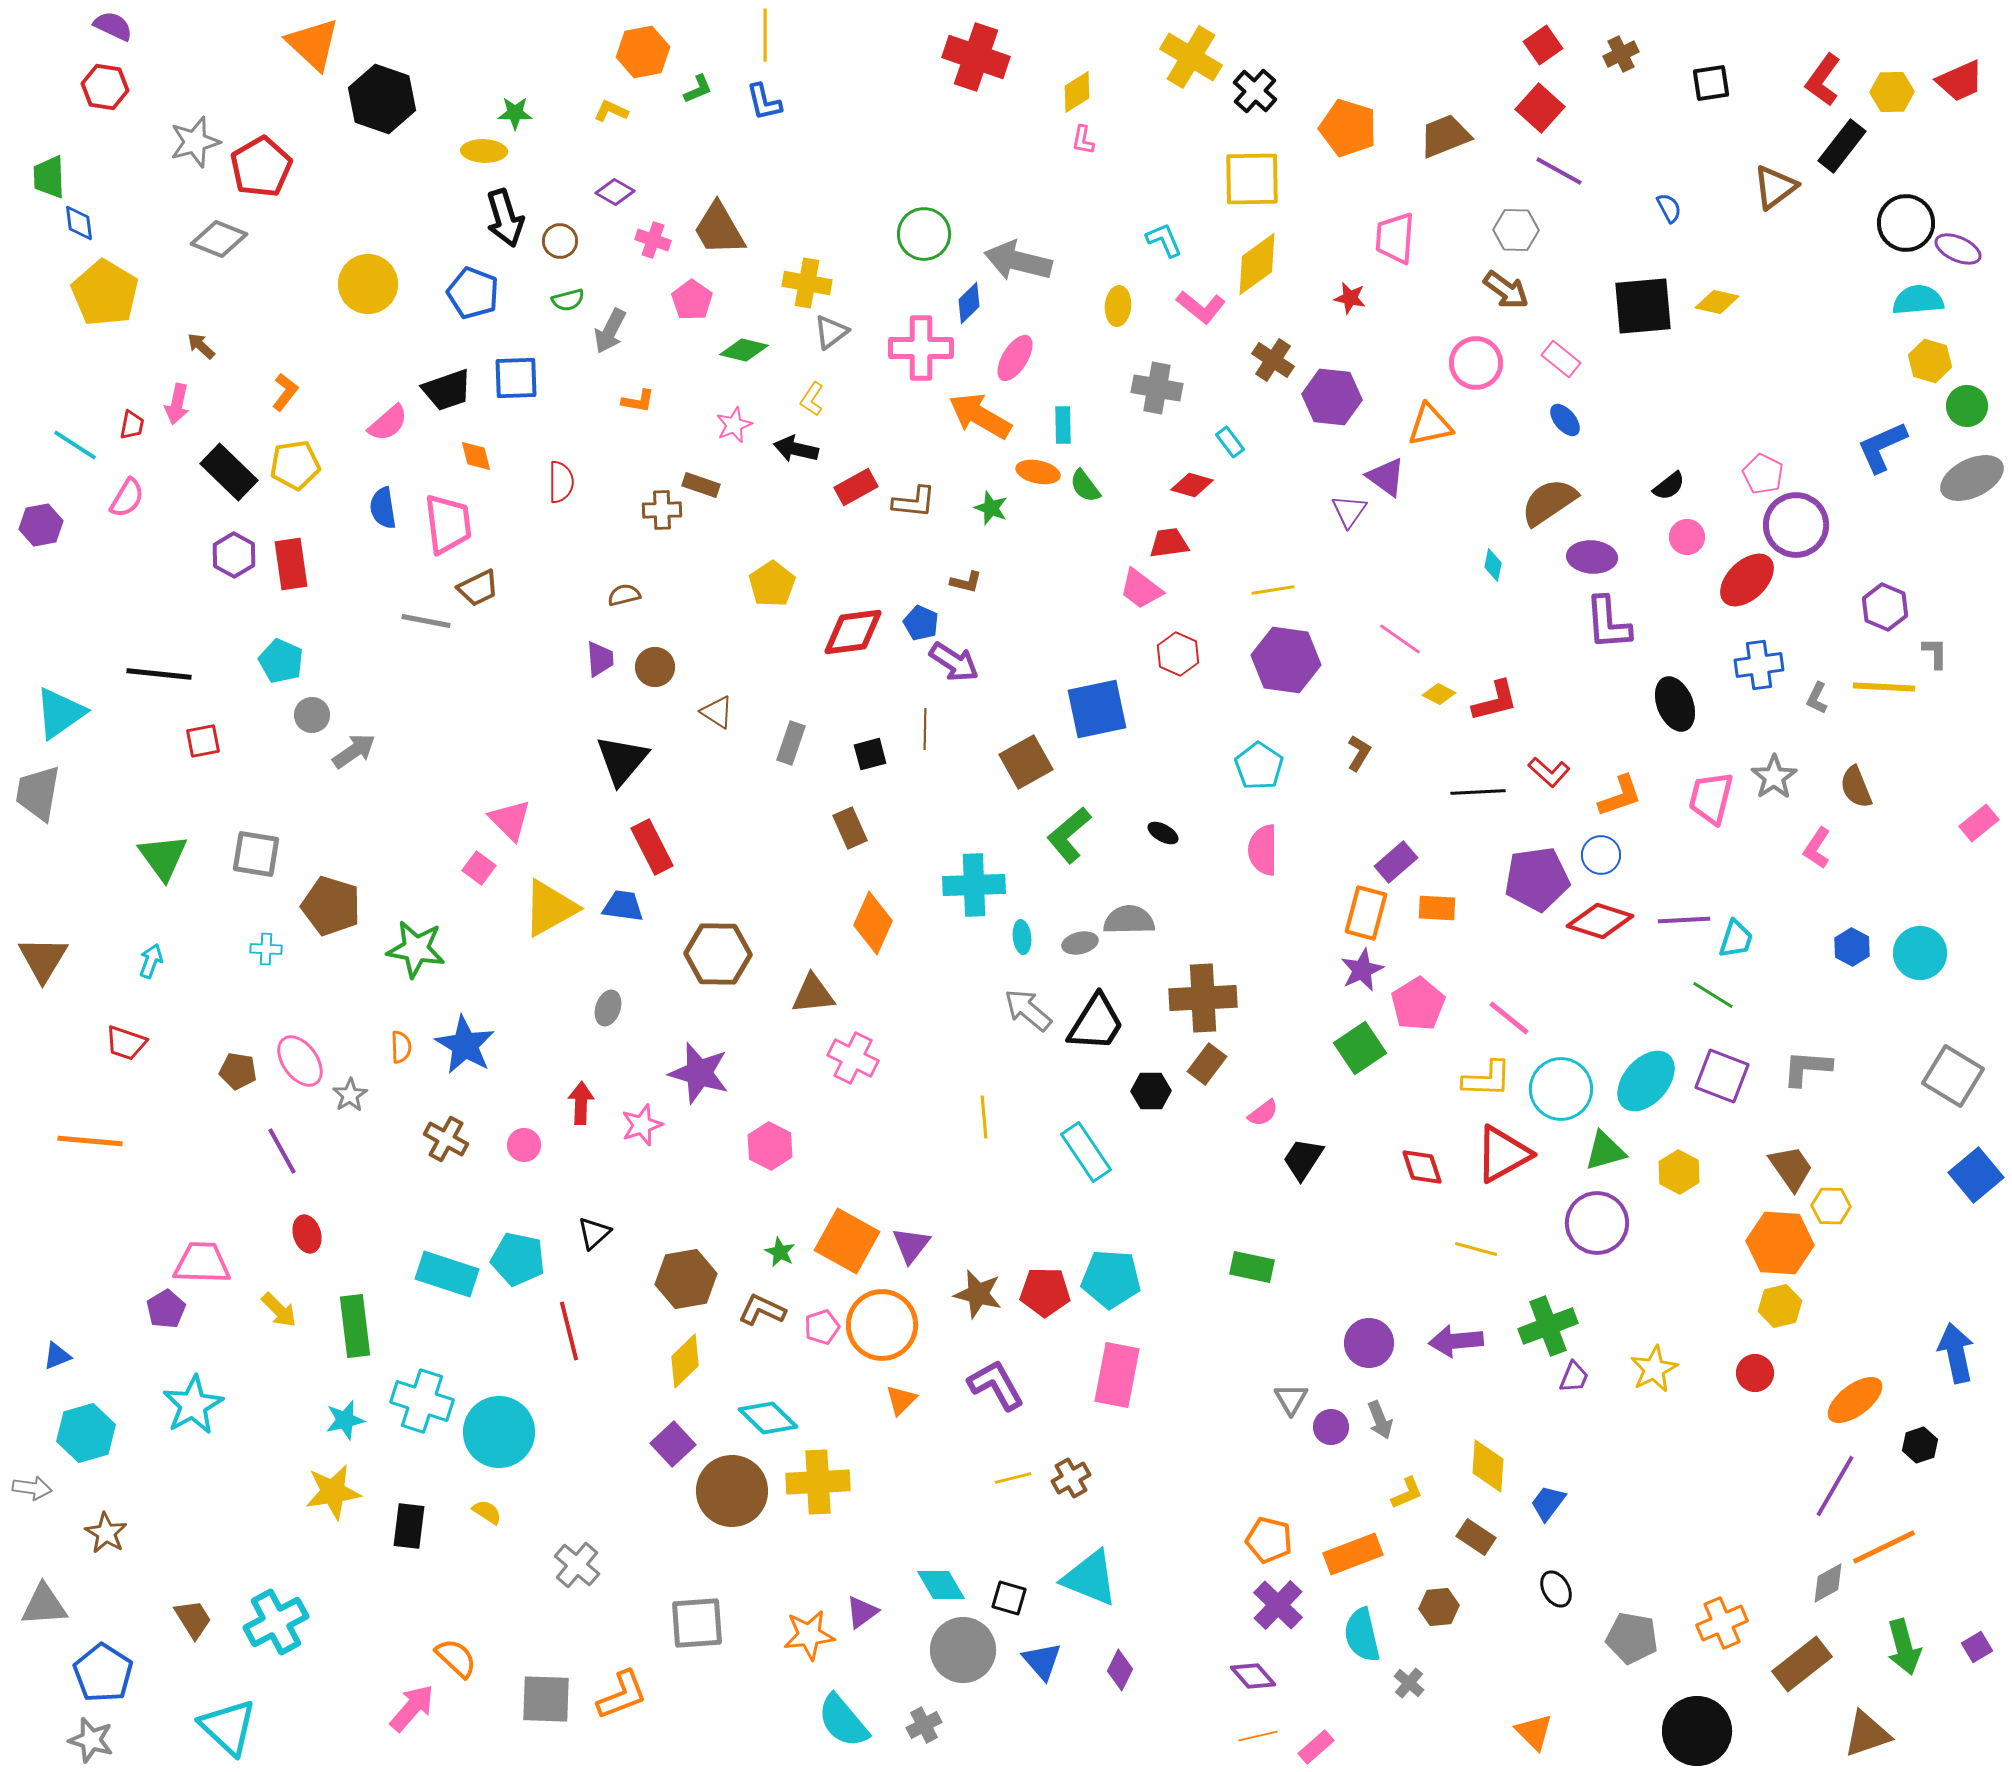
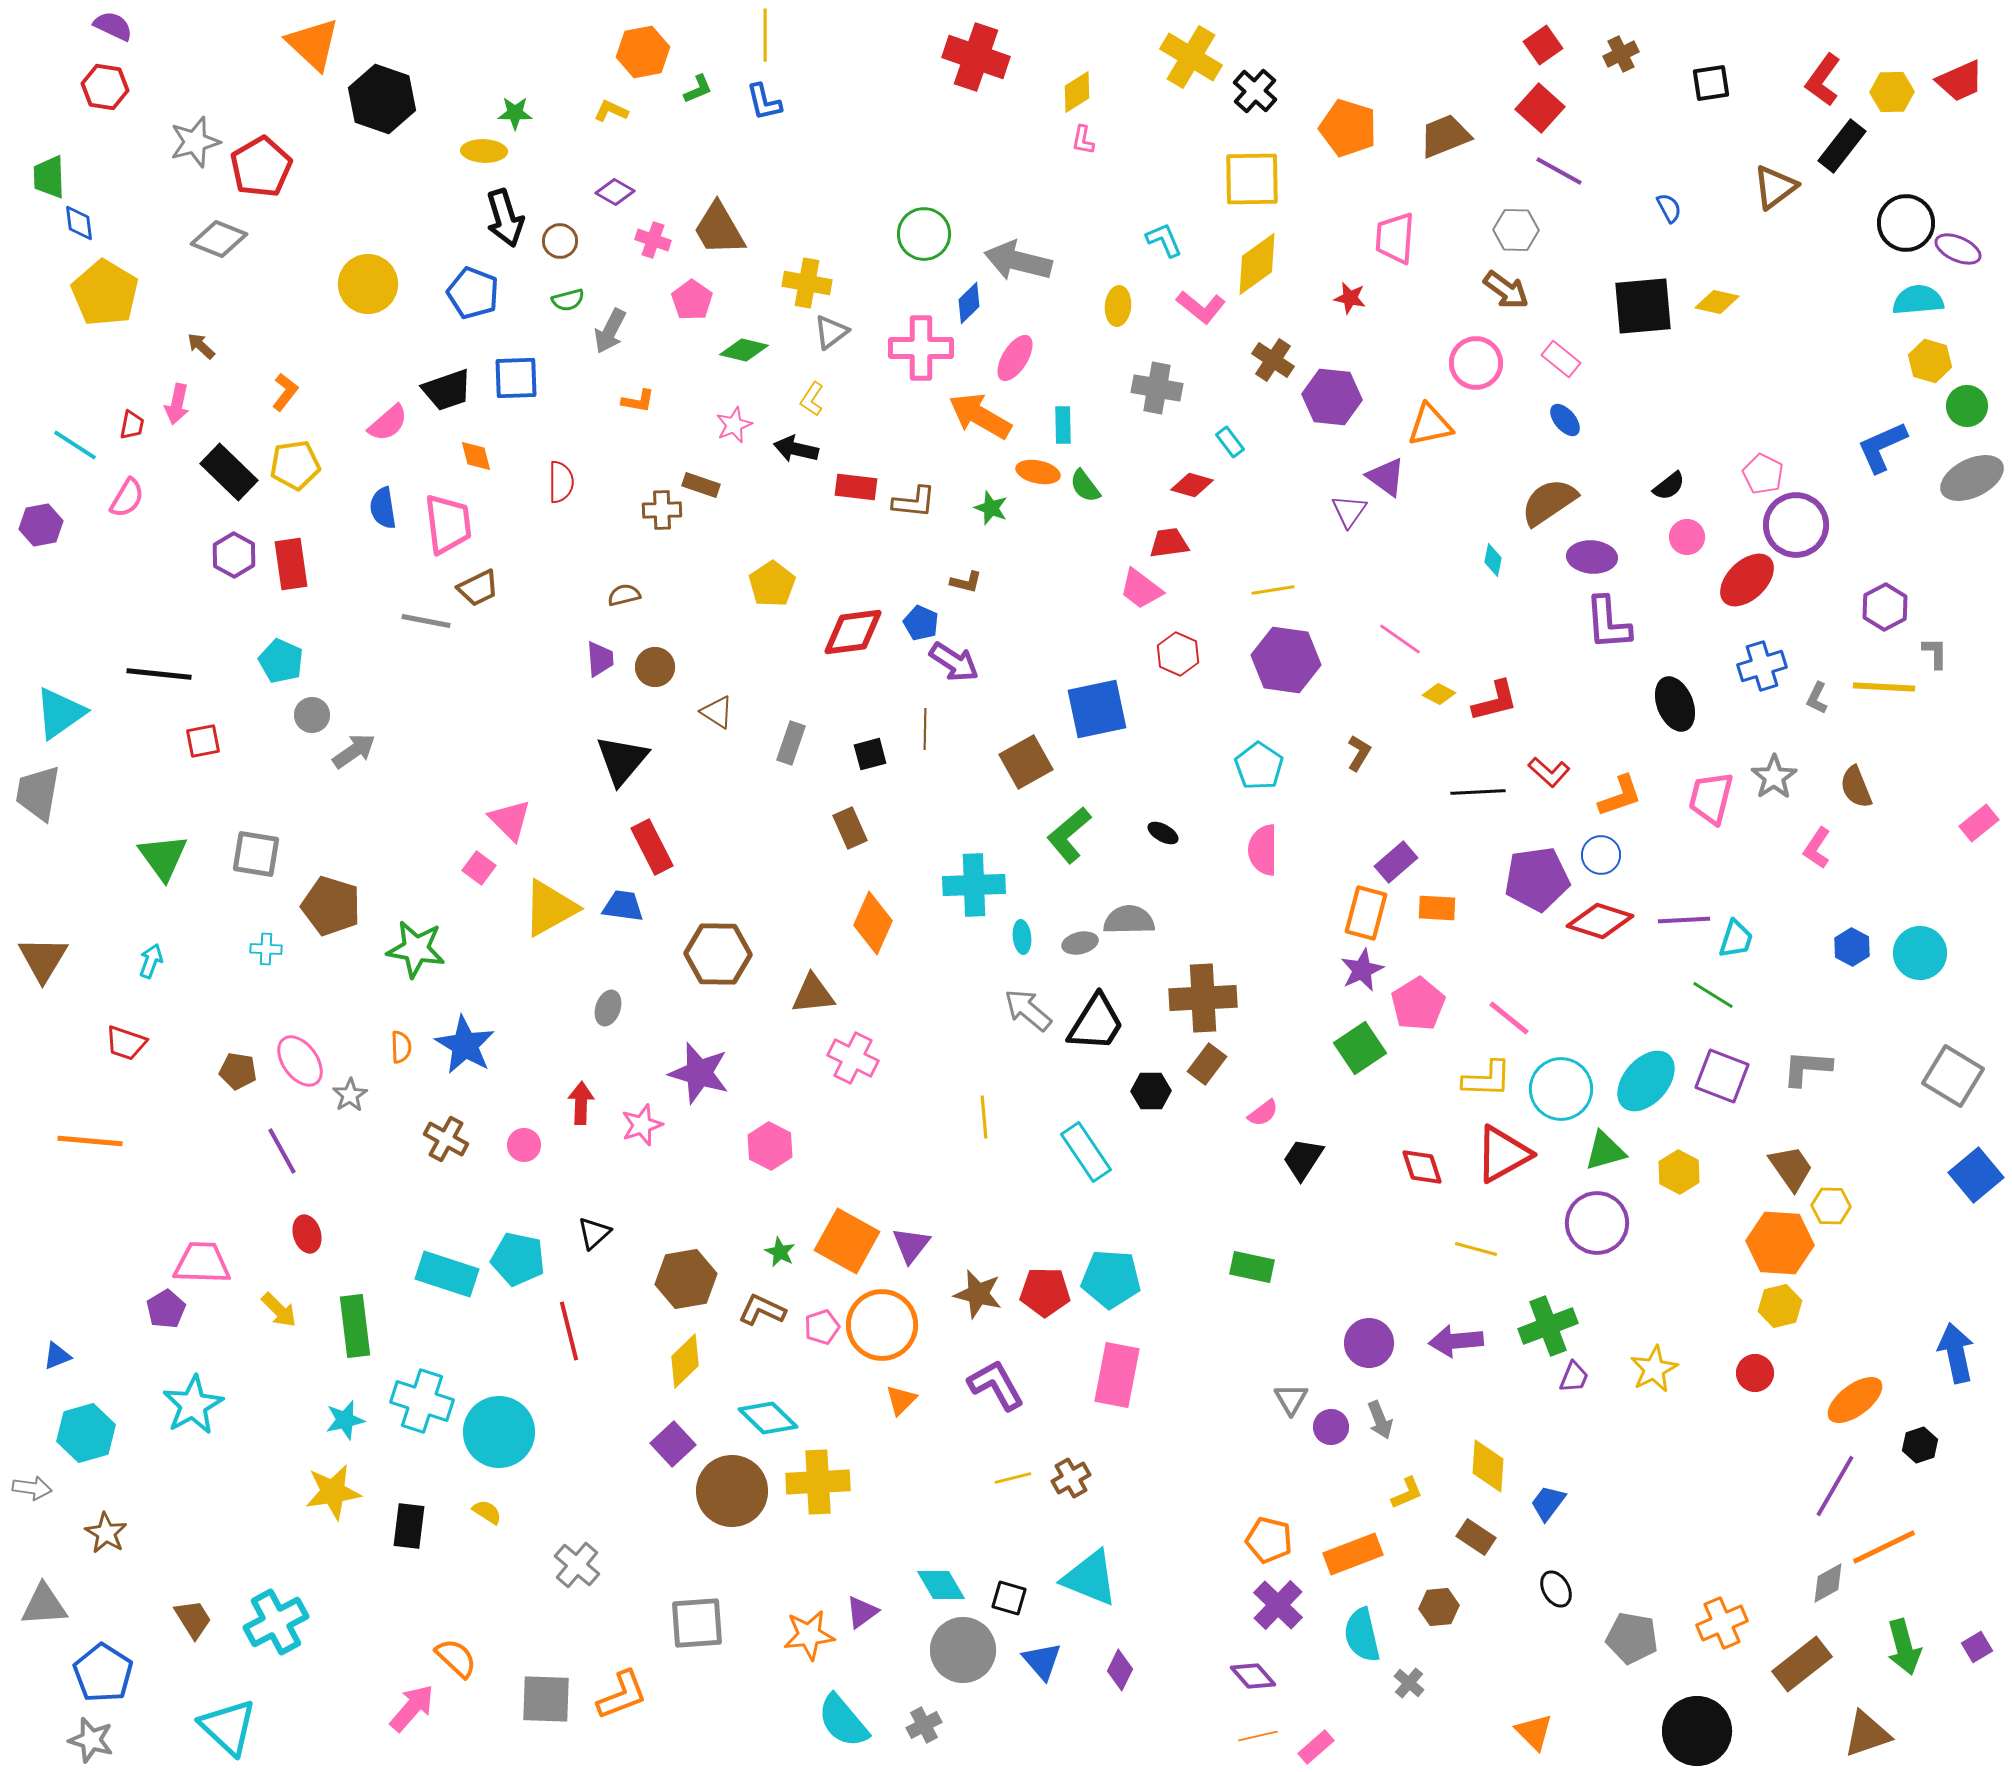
red rectangle at (856, 487): rotated 36 degrees clockwise
cyan diamond at (1493, 565): moved 5 px up
purple hexagon at (1885, 607): rotated 9 degrees clockwise
blue cross at (1759, 665): moved 3 px right, 1 px down; rotated 9 degrees counterclockwise
